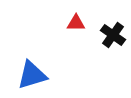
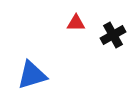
black cross: rotated 25 degrees clockwise
